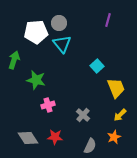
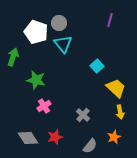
purple line: moved 2 px right
white pentagon: rotated 25 degrees clockwise
cyan triangle: moved 1 px right
green arrow: moved 1 px left, 3 px up
yellow trapezoid: rotated 25 degrees counterclockwise
pink cross: moved 4 px left, 1 px down; rotated 16 degrees counterclockwise
yellow arrow: moved 3 px up; rotated 56 degrees counterclockwise
red star: rotated 21 degrees counterclockwise
gray semicircle: rotated 14 degrees clockwise
